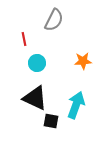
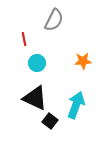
black square: moved 1 px left; rotated 28 degrees clockwise
